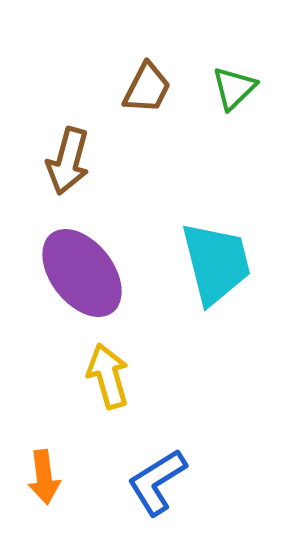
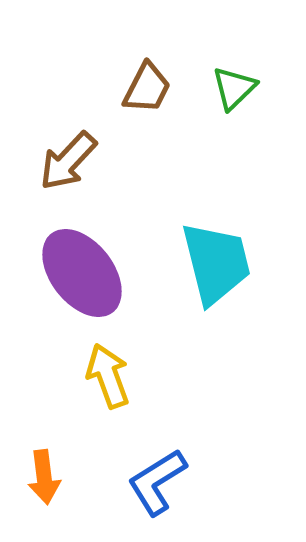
brown arrow: rotated 28 degrees clockwise
yellow arrow: rotated 4 degrees counterclockwise
